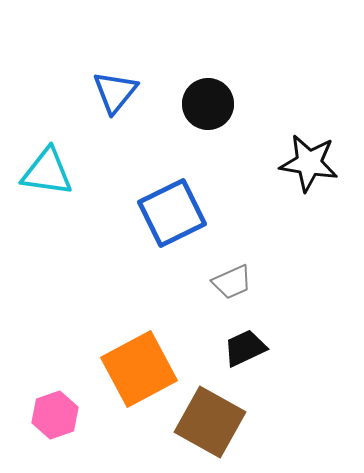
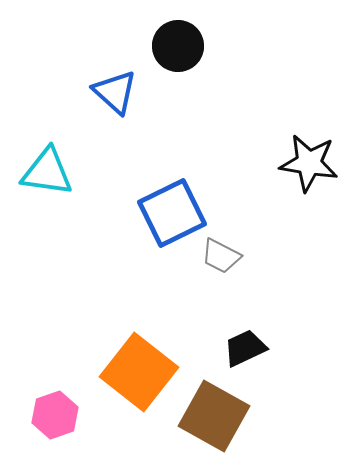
blue triangle: rotated 27 degrees counterclockwise
black circle: moved 30 px left, 58 px up
gray trapezoid: moved 11 px left, 26 px up; rotated 51 degrees clockwise
orange square: moved 3 px down; rotated 24 degrees counterclockwise
brown square: moved 4 px right, 6 px up
